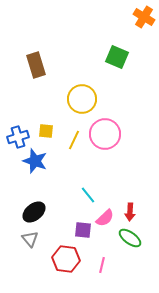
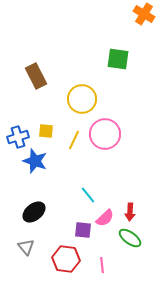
orange cross: moved 3 px up
green square: moved 1 px right, 2 px down; rotated 15 degrees counterclockwise
brown rectangle: moved 11 px down; rotated 10 degrees counterclockwise
gray triangle: moved 4 px left, 8 px down
pink line: rotated 21 degrees counterclockwise
